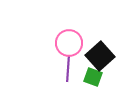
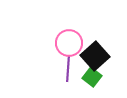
black square: moved 5 px left
green square: moved 1 px left; rotated 18 degrees clockwise
